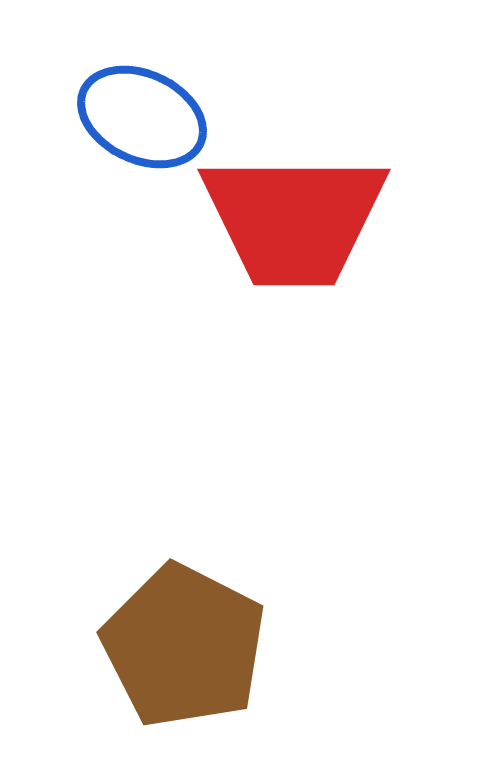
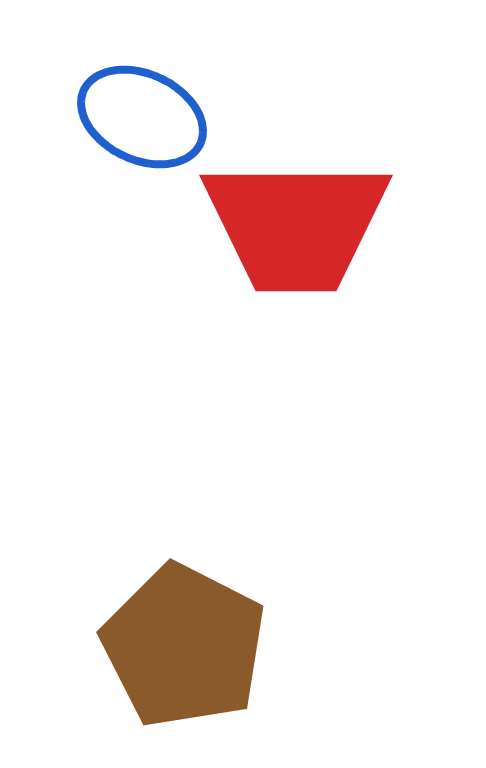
red trapezoid: moved 2 px right, 6 px down
